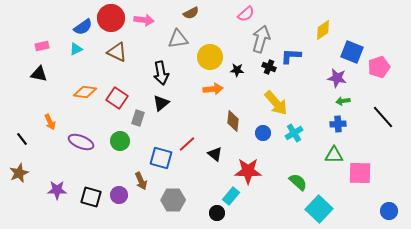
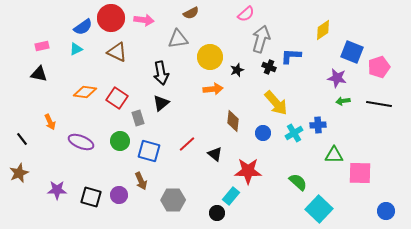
black star at (237, 70): rotated 24 degrees counterclockwise
black line at (383, 117): moved 4 px left, 13 px up; rotated 40 degrees counterclockwise
gray rectangle at (138, 118): rotated 35 degrees counterclockwise
blue cross at (338, 124): moved 20 px left, 1 px down
blue square at (161, 158): moved 12 px left, 7 px up
blue circle at (389, 211): moved 3 px left
